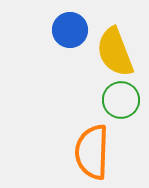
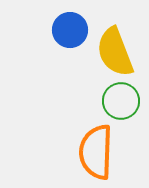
green circle: moved 1 px down
orange semicircle: moved 4 px right
